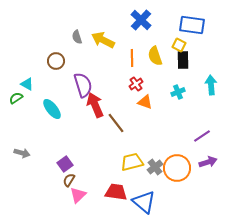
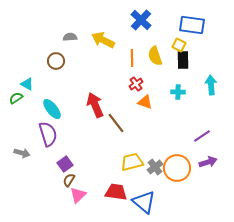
gray semicircle: moved 7 px left; rotated 104 degrees clockwise
purple semicircle: moved 35 px left, 49 px down
cyan cross: rotated 24 degrees clockwise
